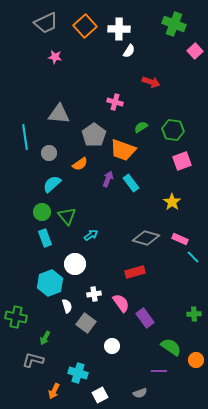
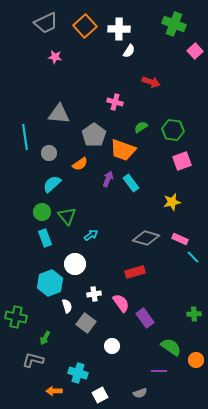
yellow star at (172, 202): rotated 24 degrees clockwise
orange arrow at (54, 391): rotated 63 degrees clockwise
